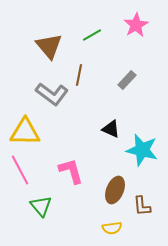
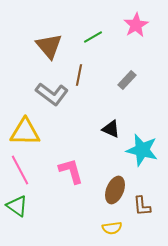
green line: moved 1 px right, 2 px down
green triangle: moved 24 px left; rotated 15 degrees counterclockwise
